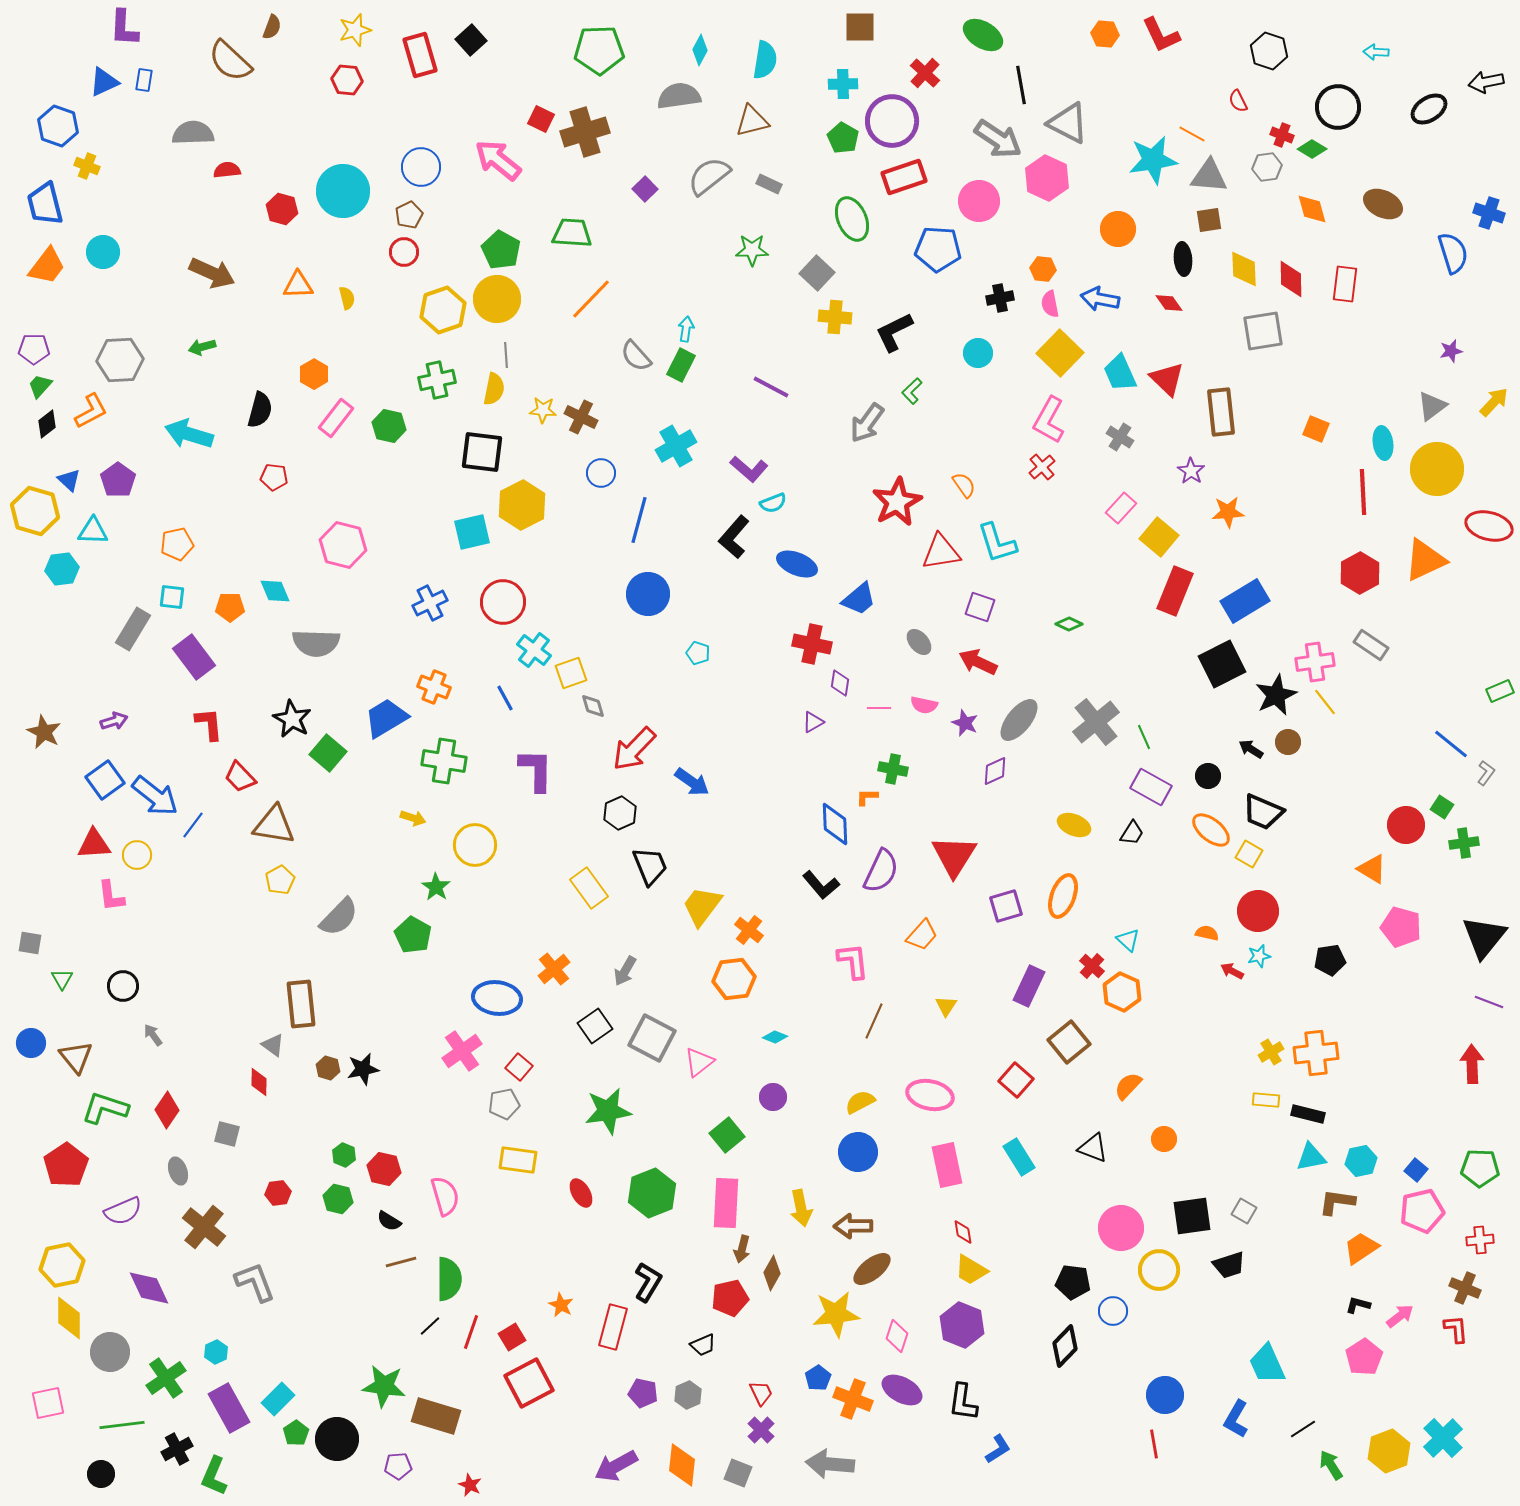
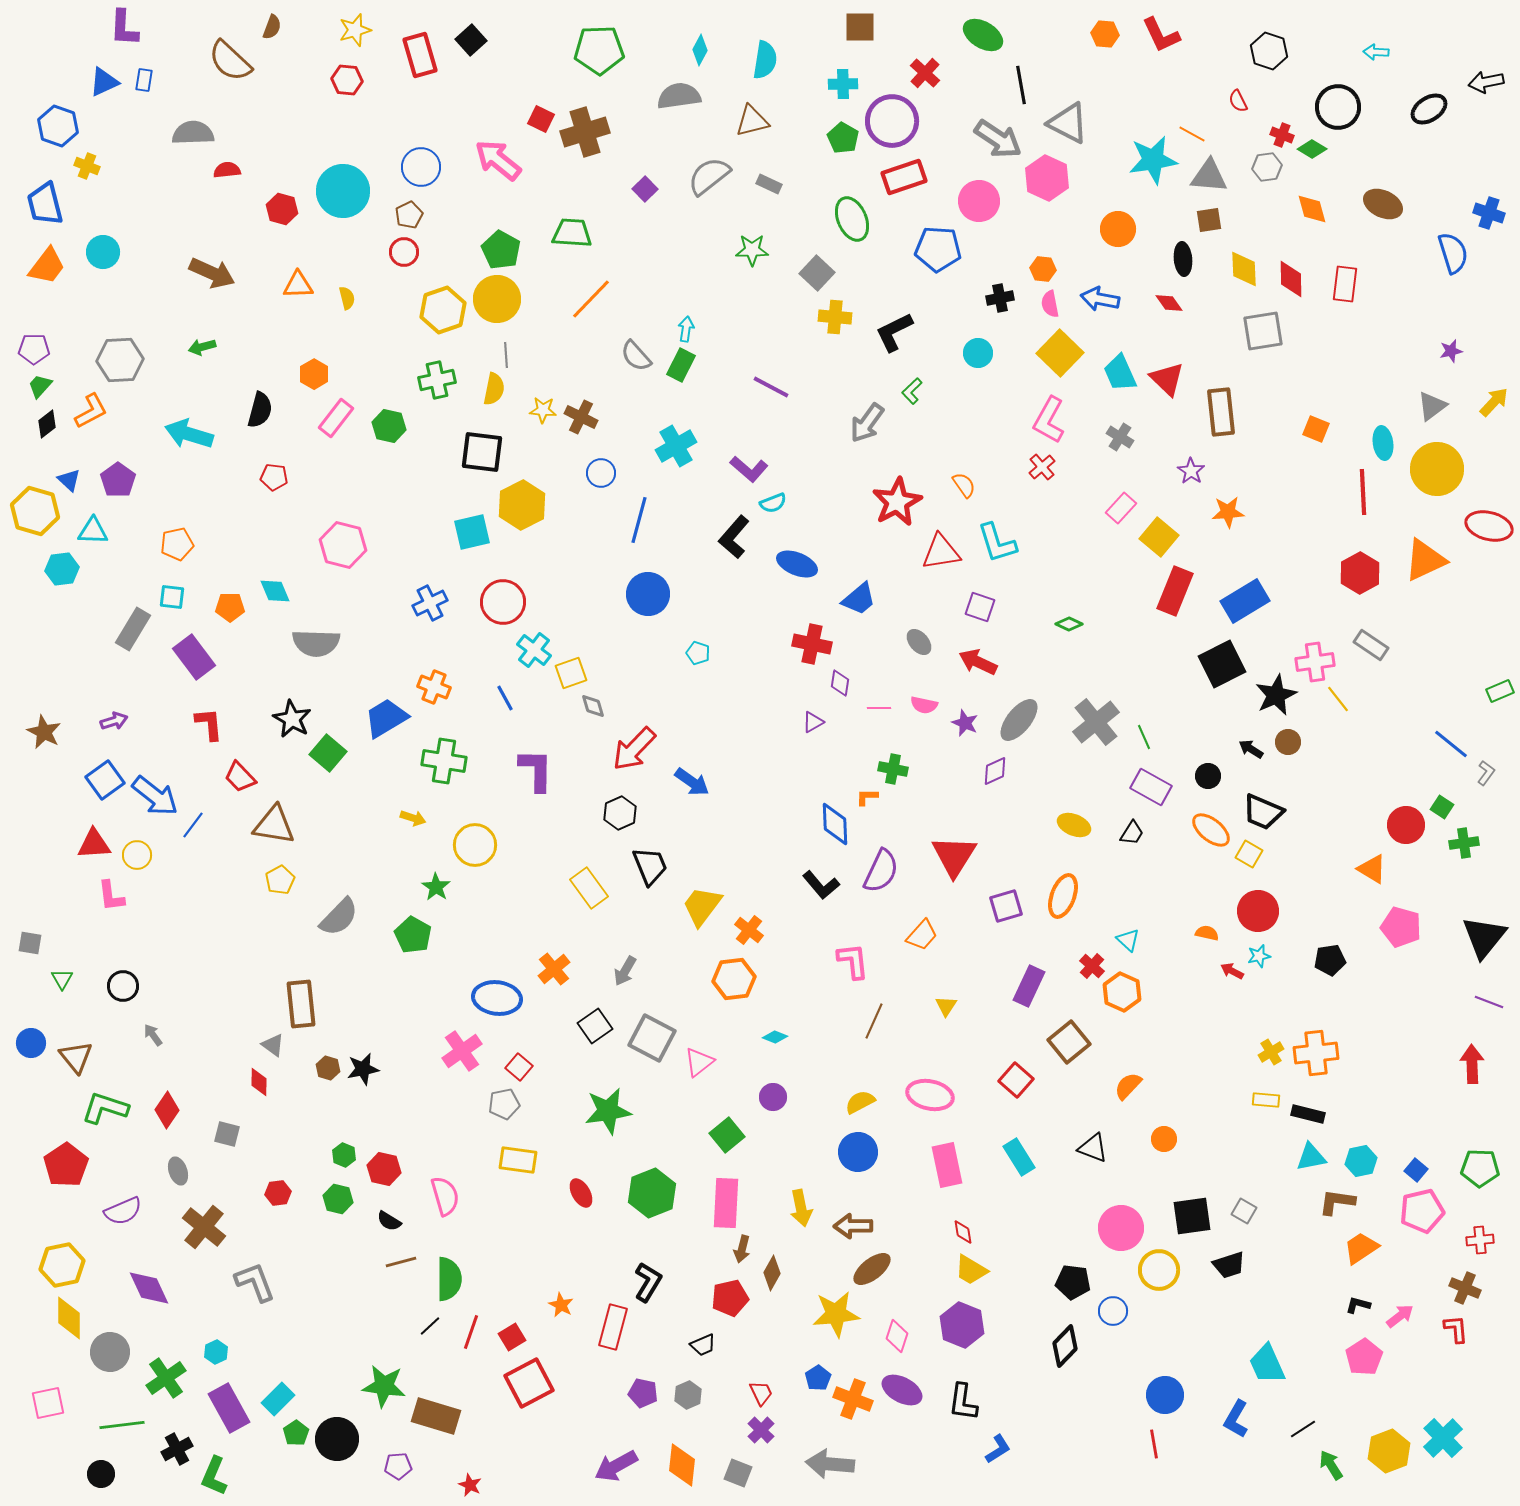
yellow line at (1325, 702): moved 13 px right, 3 px up
